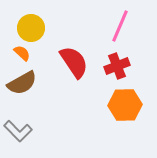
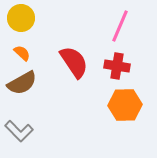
yellow circle: moved 10 px left, 10 px up
red cross: rotated 30 degrees clockwise
gray L-shape: moved 1 px right
